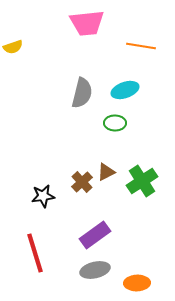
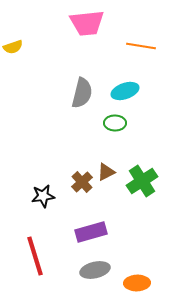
cyan ellipse: moved 1 px down
purple rectangle: moved 4 px left, 3 px up; rotated 20 degrees clockwise
red line: moved 3 px down
